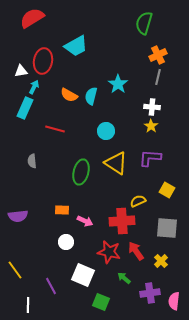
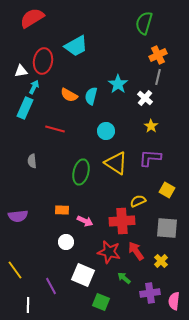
white cross: moved 7 px left, 9 px up; rotated 35 degrees clockwise
